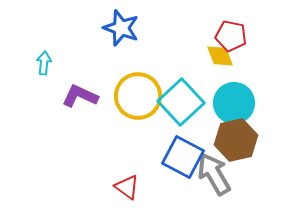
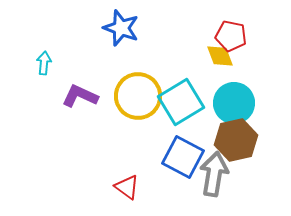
cyan square: rotated 12 degrees clockwise
gray arrow: rotated 39 degrees clockwise
